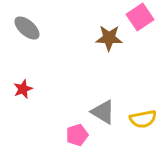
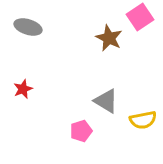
gray ellipse: moved 1 px right, 1 px up; rotated 24 degrees counterclockwise
brown star: rotated 24 degrees clockwise
gray triangle: moved 3 px right, 11 px up
yellow semicircle: moved 1 px down
pink pentagon: moved 4 px right, 4 px up
